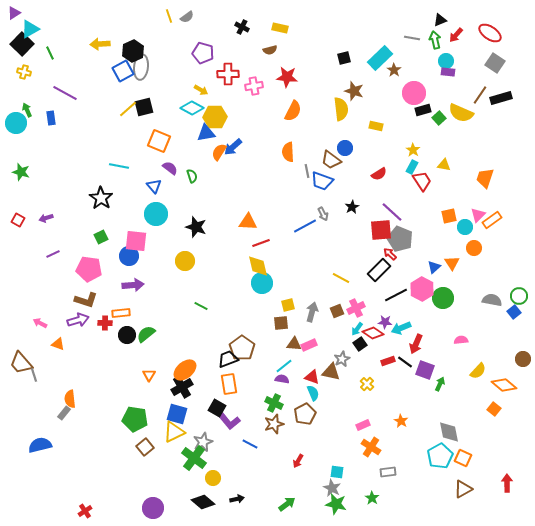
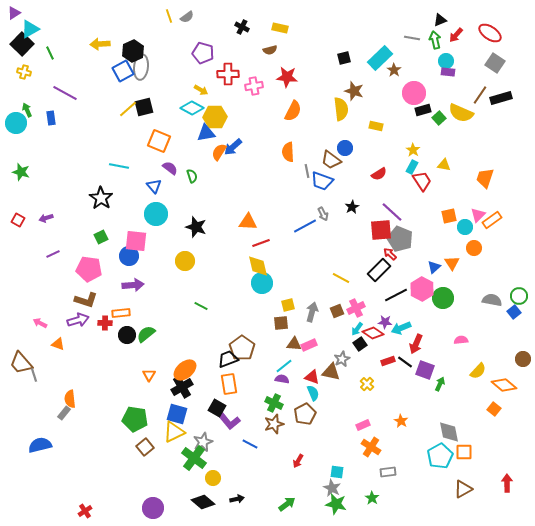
orange square at (463, 458): moved 1 px right, 6 px up; rotated 24 degrees counterclockwise
